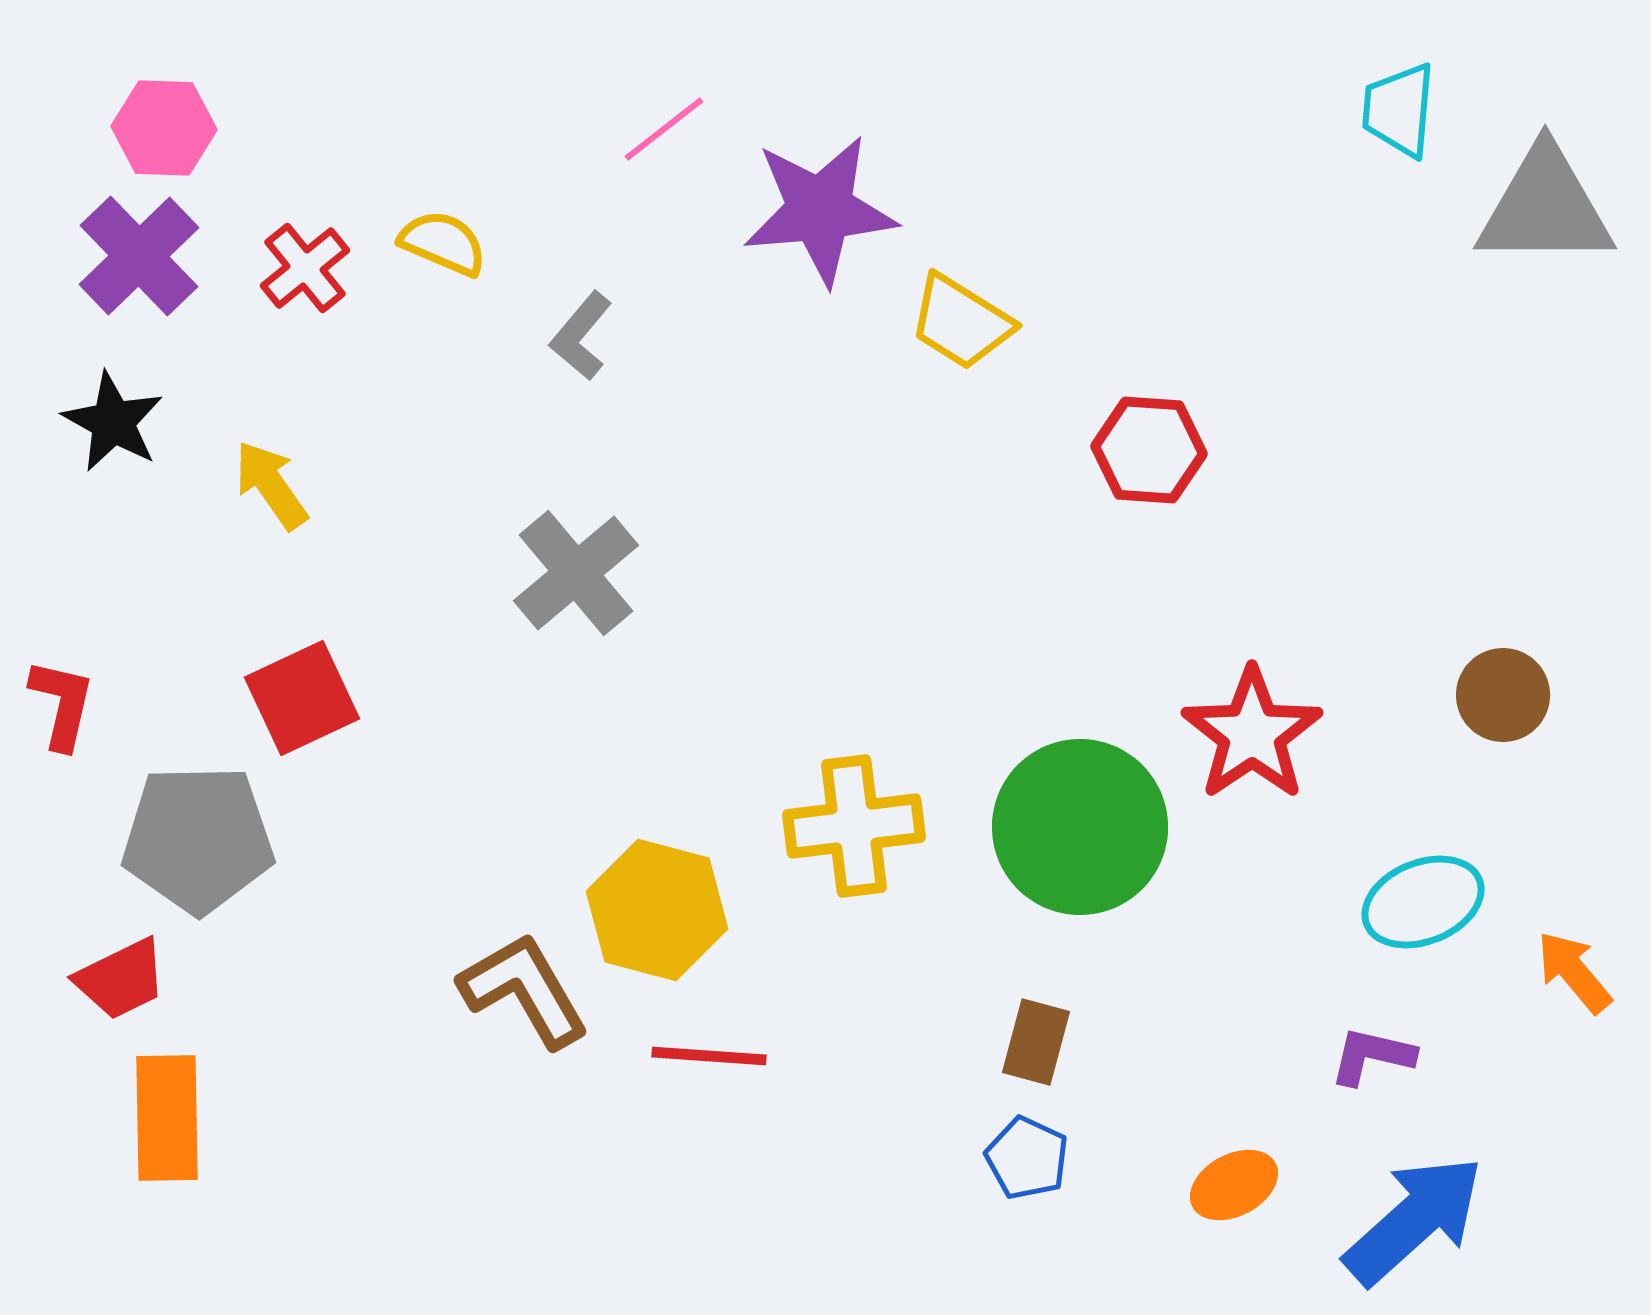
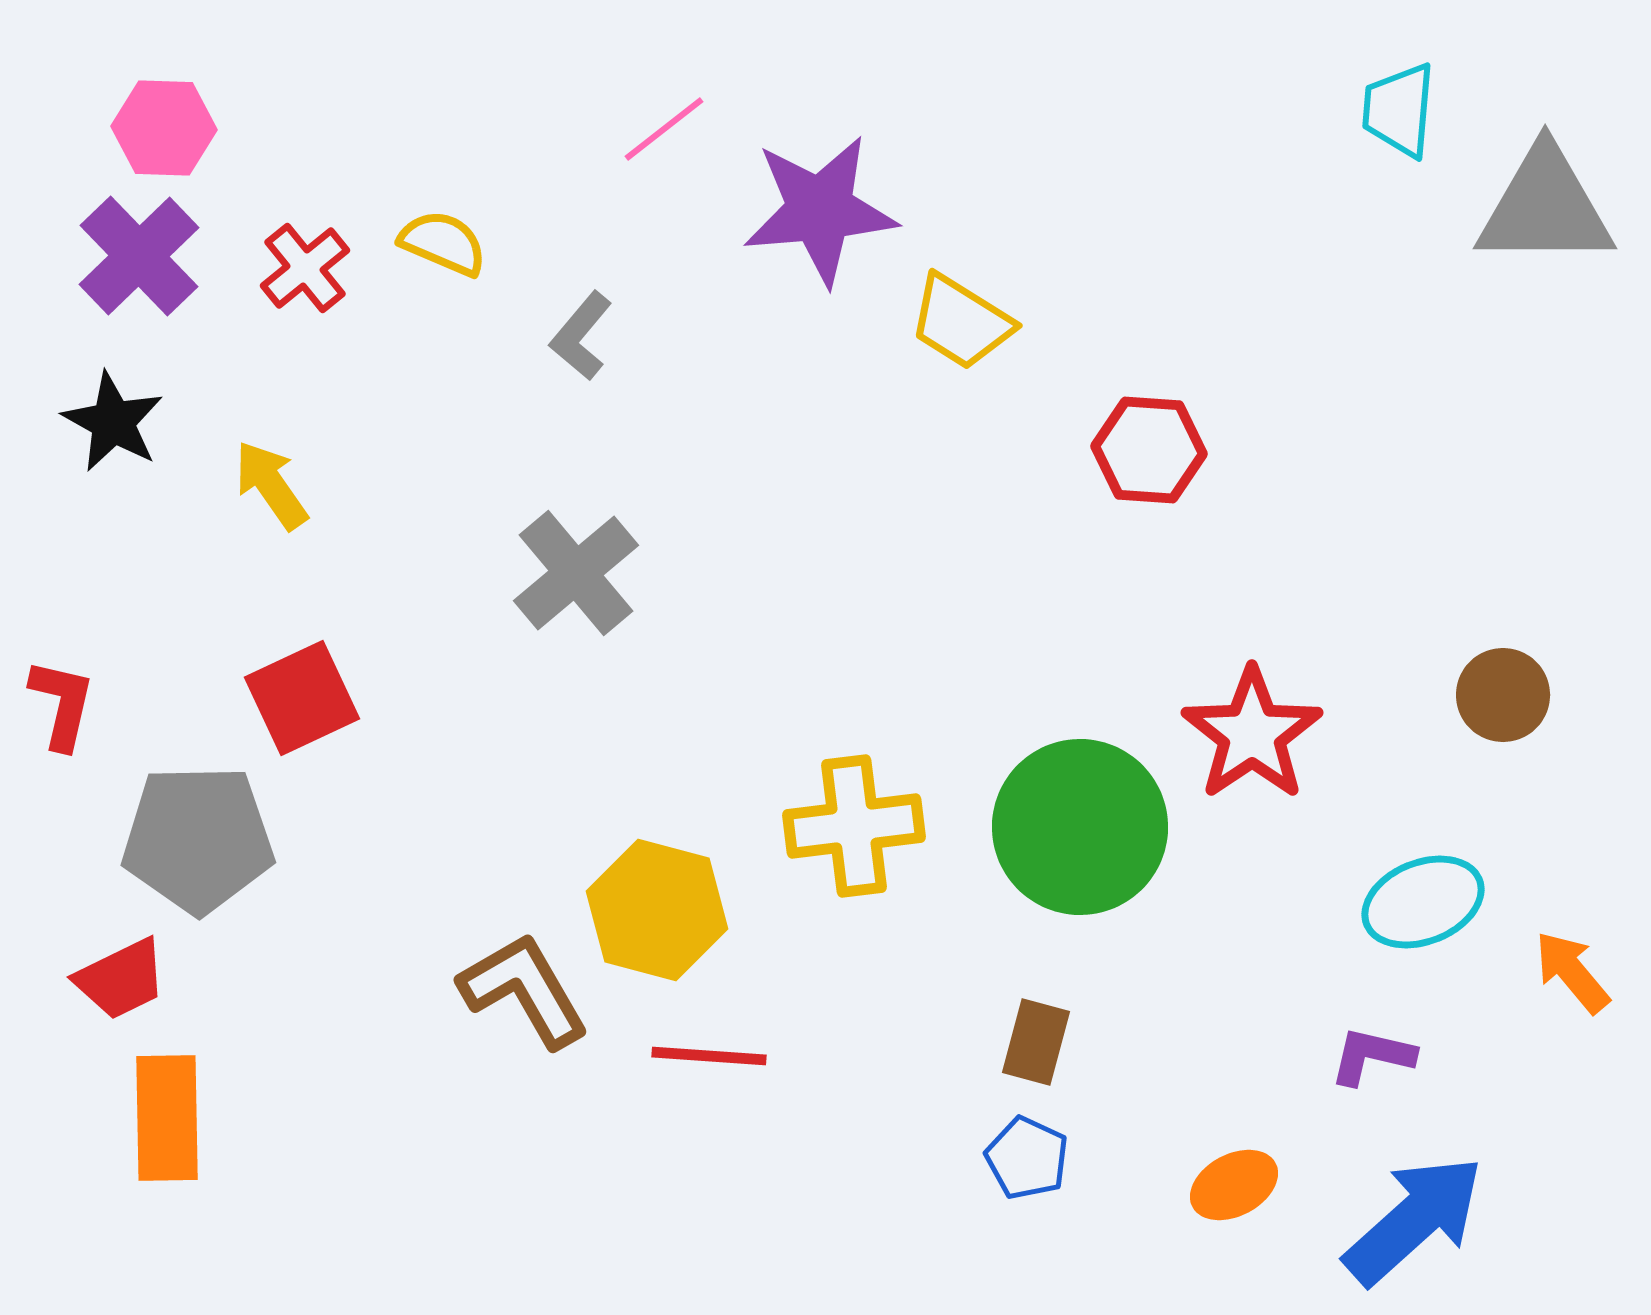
orange arrow: moved 2 px left
